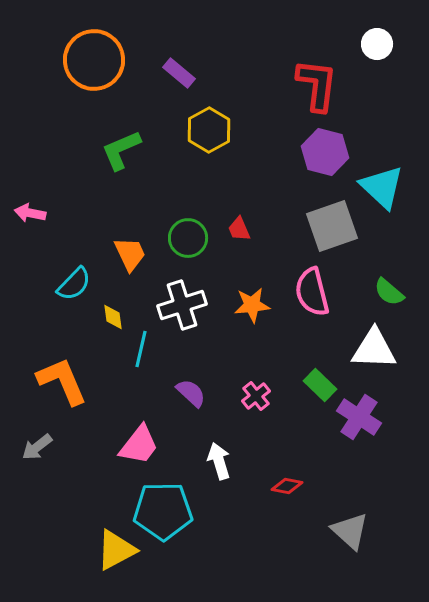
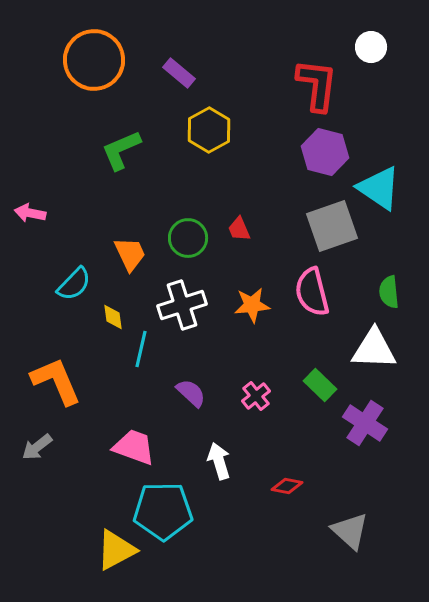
white circle: moved 6 px left, 3 px down
cyan triangle: moved 3 px left, 1 px down; rotated 9 degrees counterclockwise
green semicircle: rotated 44 degrees clockwise
orange L-shape: moved 6 px left
purple cross: moved 6 px right, 6 px down
pink trapezoid: moved 5 px left, 2 px down; rotated 108 degrees counterclockwise
